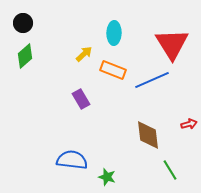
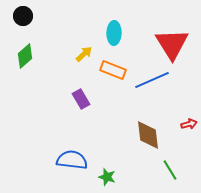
black circle: moved 7 px up
